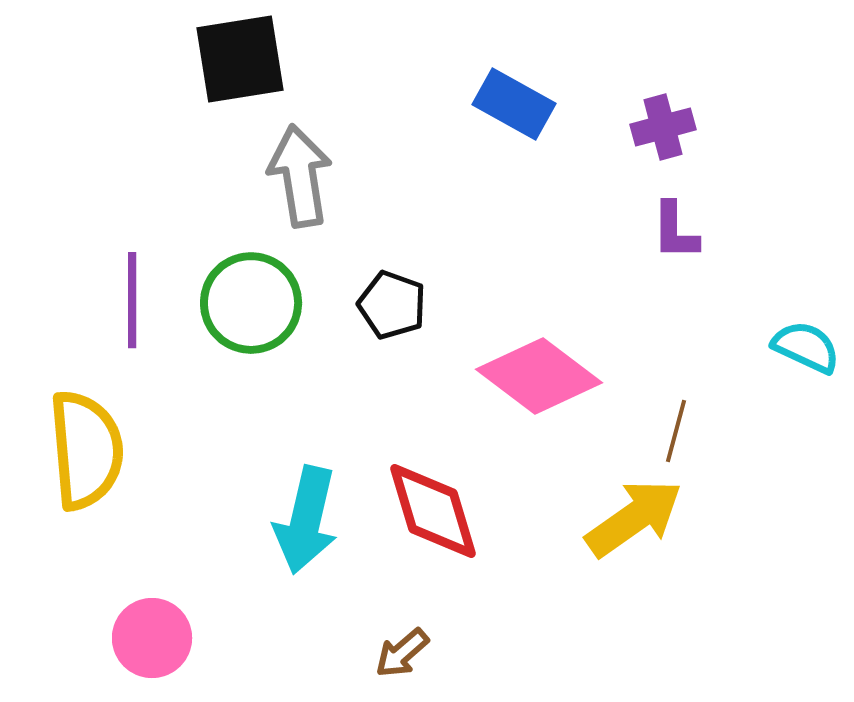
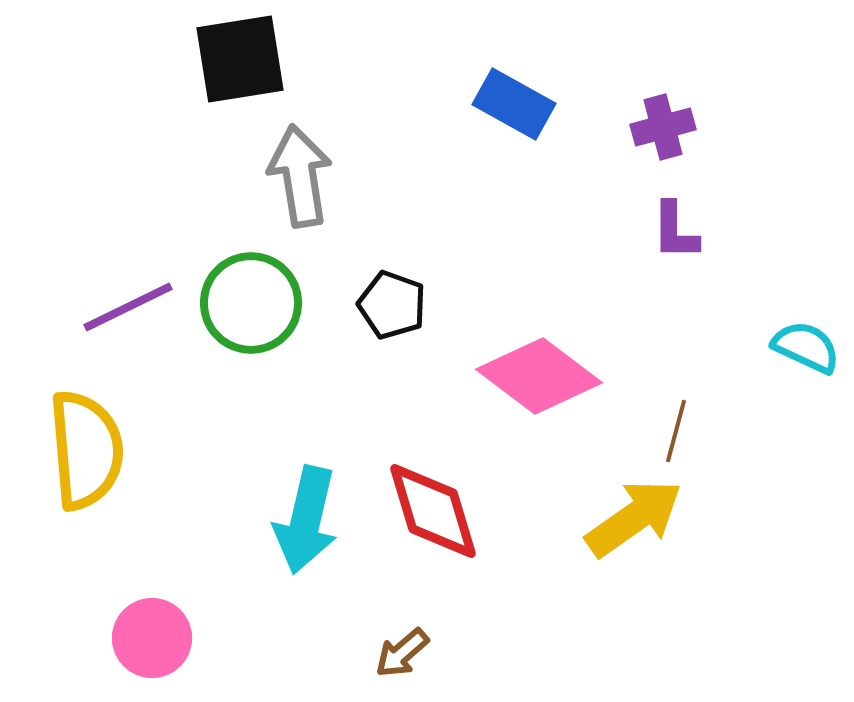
purple line: moved 4 px left, 7 px down; rotated 64 degrees clockwise
